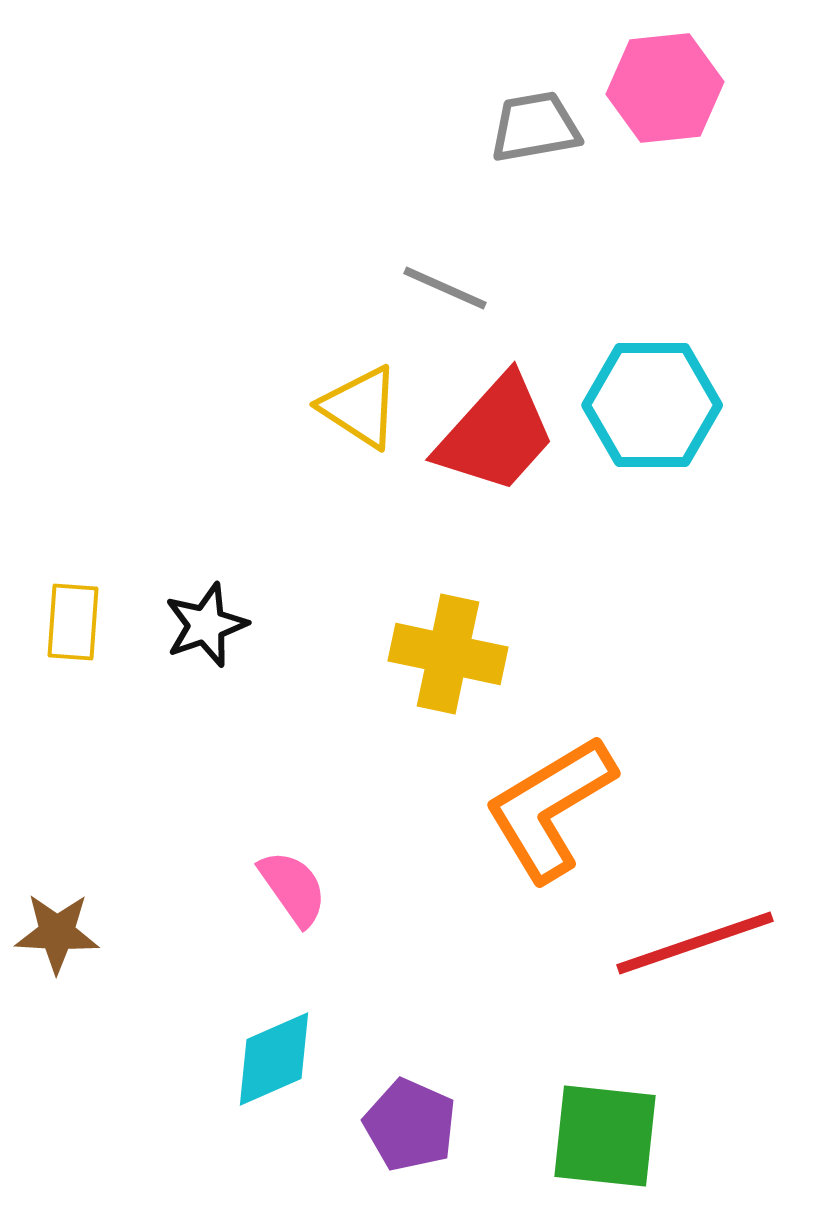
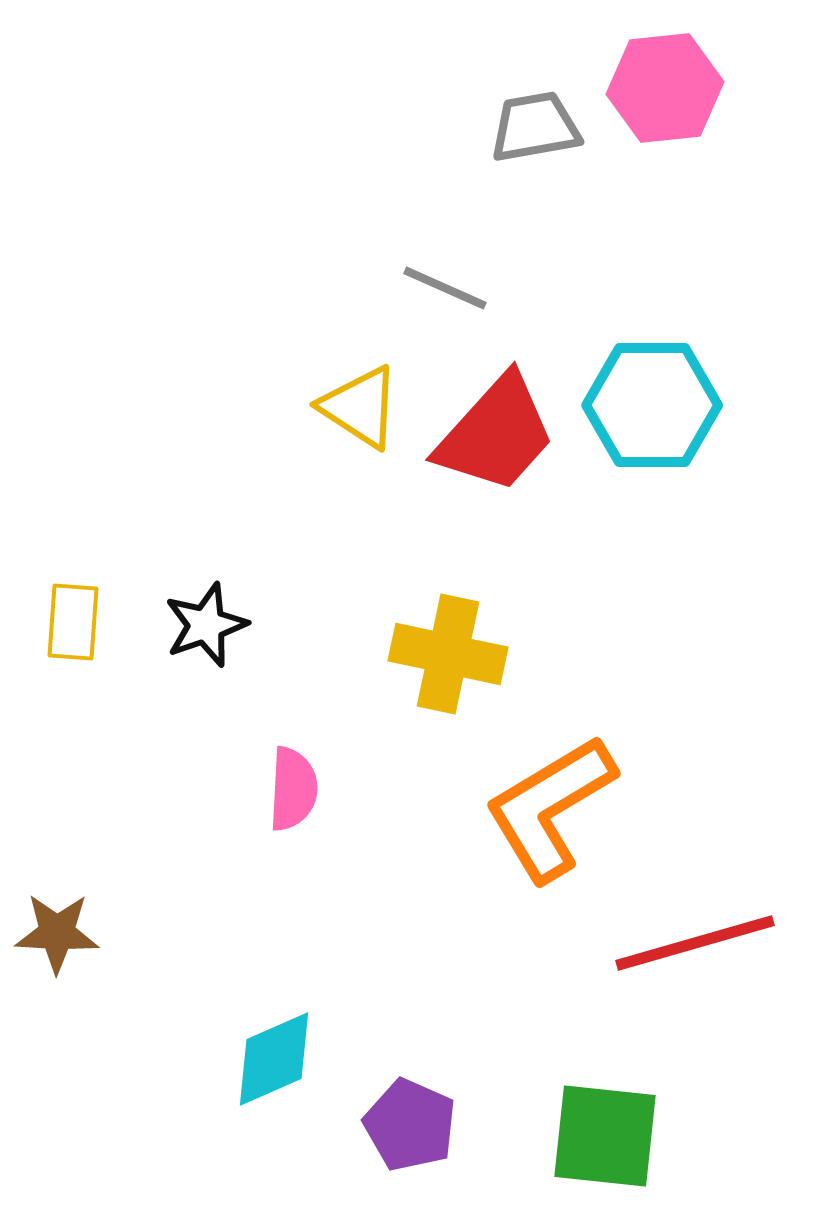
pink semicircle: moved 99 px up; rotated 38 degrees clockwise
red line: rotated 3 degrees clockwise
